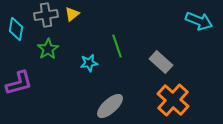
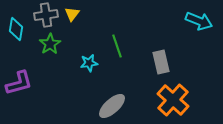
yellow triangle: rotated 14 degrees counterclockwise
green star: moved 2 px right, 5 px up
gray rectangle: rotated 35 degrees clockwise
gray ellipse: moved 2 px right
